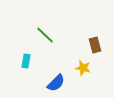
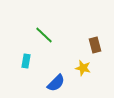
green line: moved 1 px left
